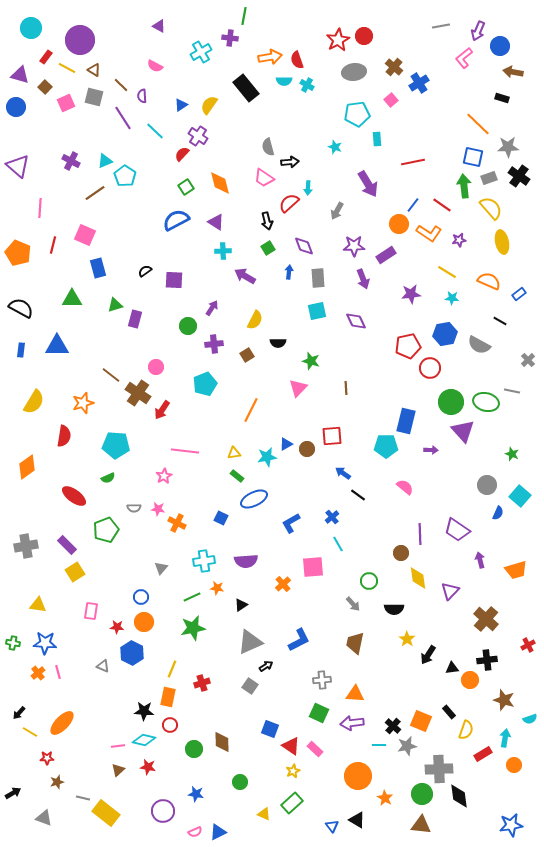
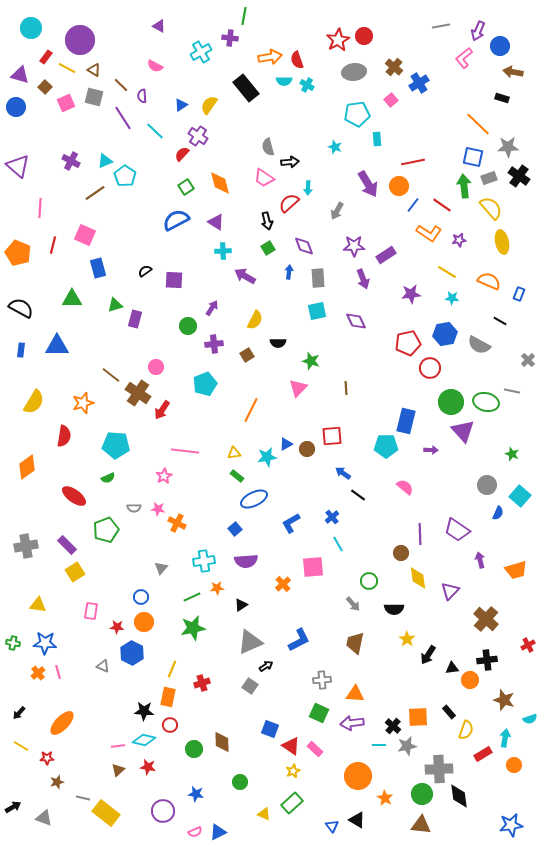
orange circle at (399, 224): moved 38 px up
blue rectangle at (519, 294): rotated 32 degrees counterclockwise
red pentagon at (408, 346): moved 3 px up
blue square at (221, 518): moved 14 px right, 11 px down; rotated 24 degrees clockwise
orange star at (217, 588): rotated 16 degrees counterclockwise
orange square at (421, 721): moved 3 px left, 4 px up; rotated 25 degrees counterclockwise
yellow line at (30, 732): moved 9 px left, 14 px down
black arrow at (13, 793): moved 14 px down
